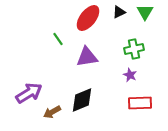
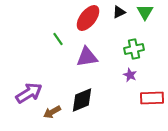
red rectangle: moved 12 px right, 5 px up
